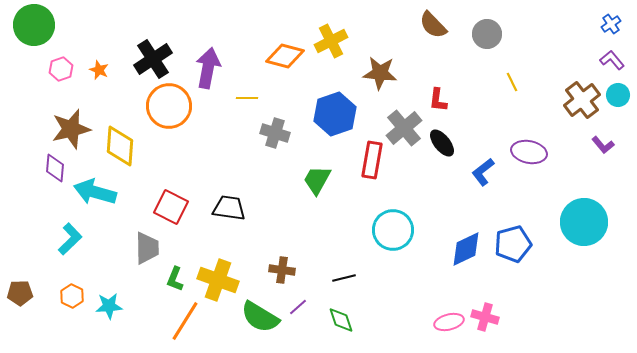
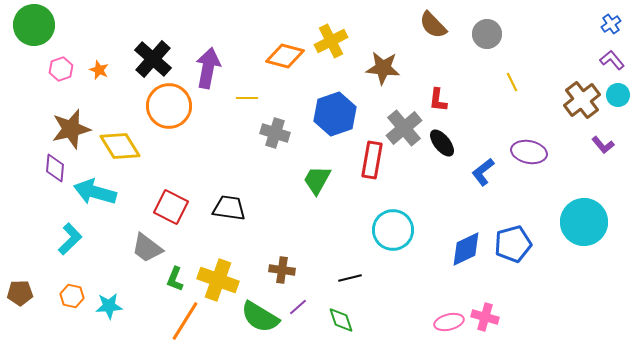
black cross at (153, 59): rotated 15 degrees counterclockwise
brown star at (380, 73): moved 3 px right, 5 px up
yellow diamond at (120, 146): rotated 36 degrees counterclockwise
gray trapezoid at (147, 248): rotated 128 degrees clockwise
black line at (344, 278): moved 6 px right
orange hexagon at (72, 296): rotated 15 degrees counterclockwise
